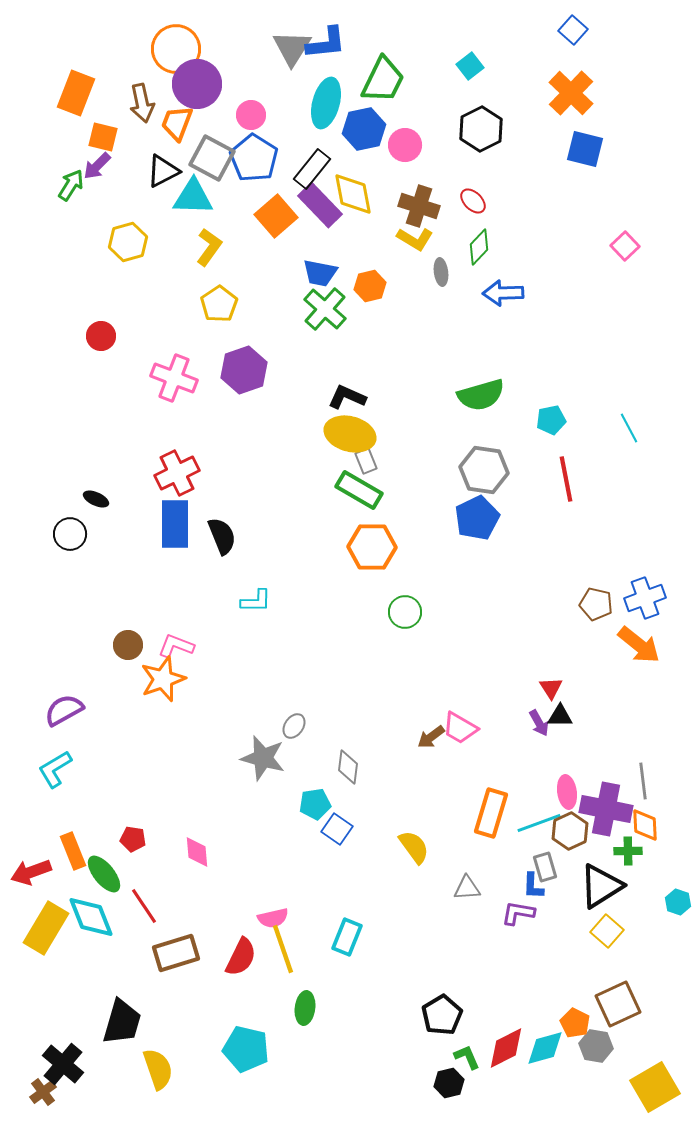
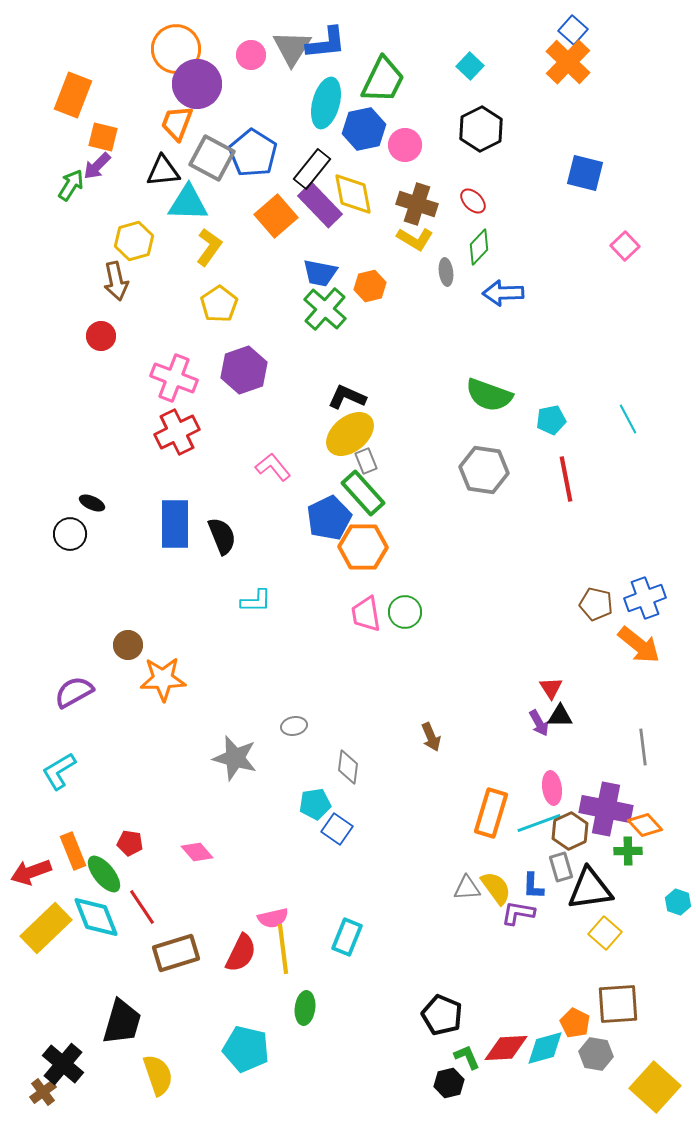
cyan square at (470, 66): rotated 8 degrees counterclockwise
orange rectangle at (76, 93): moved 3 px left, 2 px down
orange cross at (571, 93): moved 3 px left, 31 px up
brown arrow at (142, 103): moved 26 px left, 178 px down
pink circle at (251, 115): moved 60 px up
blue square at (585, 149): moved 24 px down
blue pentagon at (254, 158): moved 1 px left, 5 px up
black triangle at (163, 171): rotated 21 degrees clockwise
cyan triangle at (193, 197): moved 5 px left, 6 px down
brown cross at (419, 206): moved 2 px left, 2 px up
yellow hexagon at (128, 242): moved 6 px right, 1 px up
gray ellipse at (441, 272): moved 5 px right
green semicircle at (481, 395): moved 8 px right; rotated 36 degrees clockwise
cyan line at (629, 428): moved 1 px left, 9 px up
yellow ellipse at (350, 434): rotated 54 degrees counterclockwise
red cross at (177, 473): moved 41 px up
green rectangle at (359, 490): moved 4 px right, 3 px down; rotated 18 degrees clockwise
black ellipse at (96, 499): moved 4 px left, 4 px down
blue pentagon at (477, 518): moved 148 px left
orange hexagon at (372, 547): moved 9 px left
pink L-shape at (176, 646): moved 97 px right, 179 px up; rotated 30 degrees clockwise
orange star at (163, 679): rotated 18 degrees clockwise
purple semicircle at (64, 710): moved 10 px right, 18 px up
gray ellipse at (294, 726): rotated 45 degrees clockwise
pink trapezoid at (460, 728): moved 94 px left, 114 px up; rotated 51 degrees clockwise
brown arrow at (431, 737): rotated 76 degrees counterclockwise
gray star at (263, 758): moved 28 px left
cyan L-shape at (55, 769): moved 4 px right, 2 px down
gray line at (643, 781): moved 34 px up
pink ellipse at (567, 792): moved 15 px left, 4 px up
orange diamond at (645, 825): rotated 40 degrees counterclockwise
red pentagon at (133, 839): moved 3 px left, 4 px down
yellow semicircle at (414, 847): moved 82 px right, 41 px down
pink diamond at (197, 852): rotated 36 degrees counterclockwise
gray rectangle at (545, 867): moved 16 px right
black triangle at (601, 886): moved 11 px left, 3 px down; rotated 24 degrees clockwise
red line at (144, 906): moved 2 px left, 1 px down
cyan diamond at (91, 917): moved 5 px right
yellow rectangle at (46, 928): rotated 15 degrees clockwise
yellow square at (607, 931): moved 2 px left, 2 px down
yellow line at (283, 949): rotated 12 degrees clockwise
red semicircle at (241, 957): moved 4 px up
brown square at (618, 1004): rotated 21 degrees clockwise
black pentagon at (442, 1015): rotated 18 degrees counterclockwise
gray hexagon at (596, 1046): moved 8 px down
red diamond at (506, 1048): rotated 24 degrees clockwise
yellow semicircle at (158, 1069): moved 6 px down
yellow square at (655, 1087): rotated 18 degrees counterclockwise
